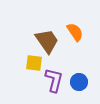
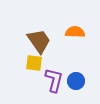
orange semicircle: rotated 54 degrees counterclockwise
brown trapezoid: moved 8 px left
blue circle: moved 3 px left, 1 px up
